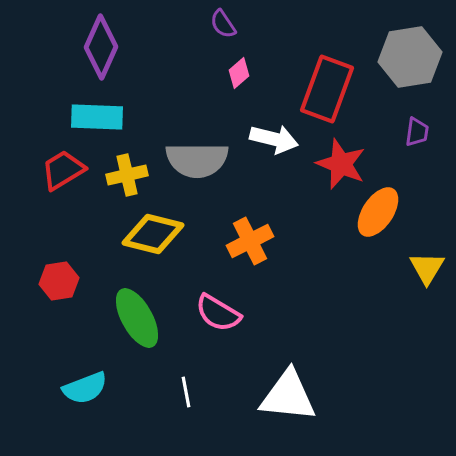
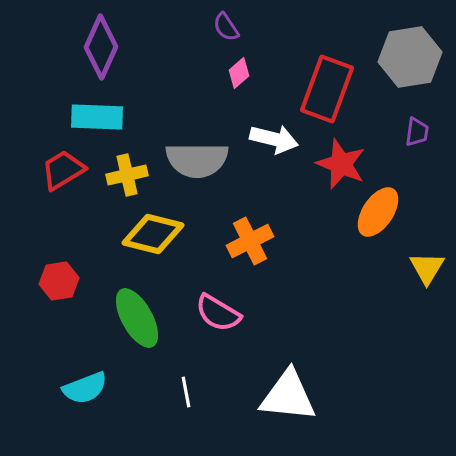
purple semicircle: moved 3 px right, 3 px down
